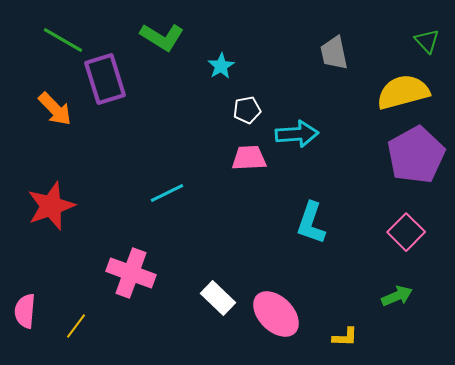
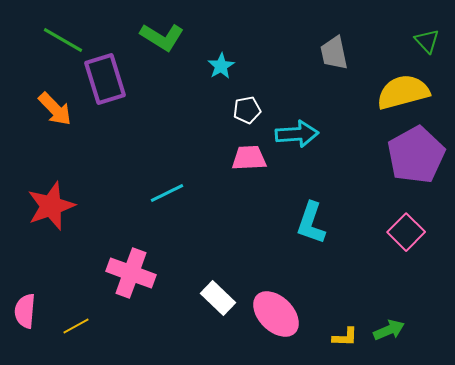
green arrow: moved 8 px left, 34 px down
yellow line: rotated 24 degrees clockwise
